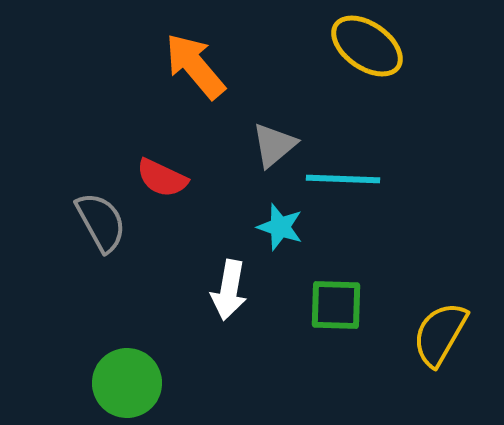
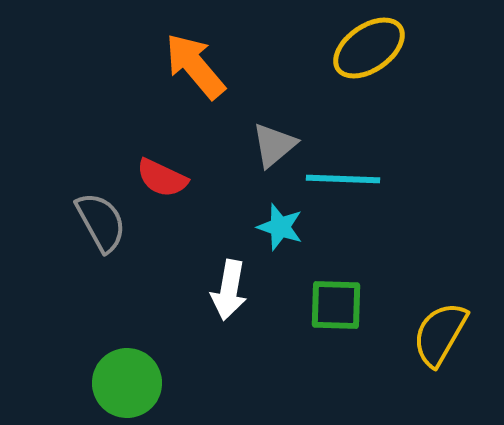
yellow ellipse: moved 2 px right, 2 px down; rotated 70 degrees counterclockwise
